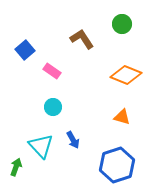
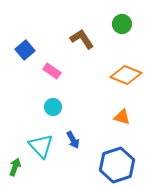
green arrow: moved 1 px left
